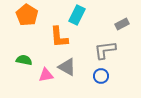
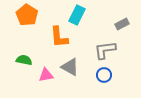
gray triangle: moved 3 px right
blue circle: moved 3 px right, 1 px up
